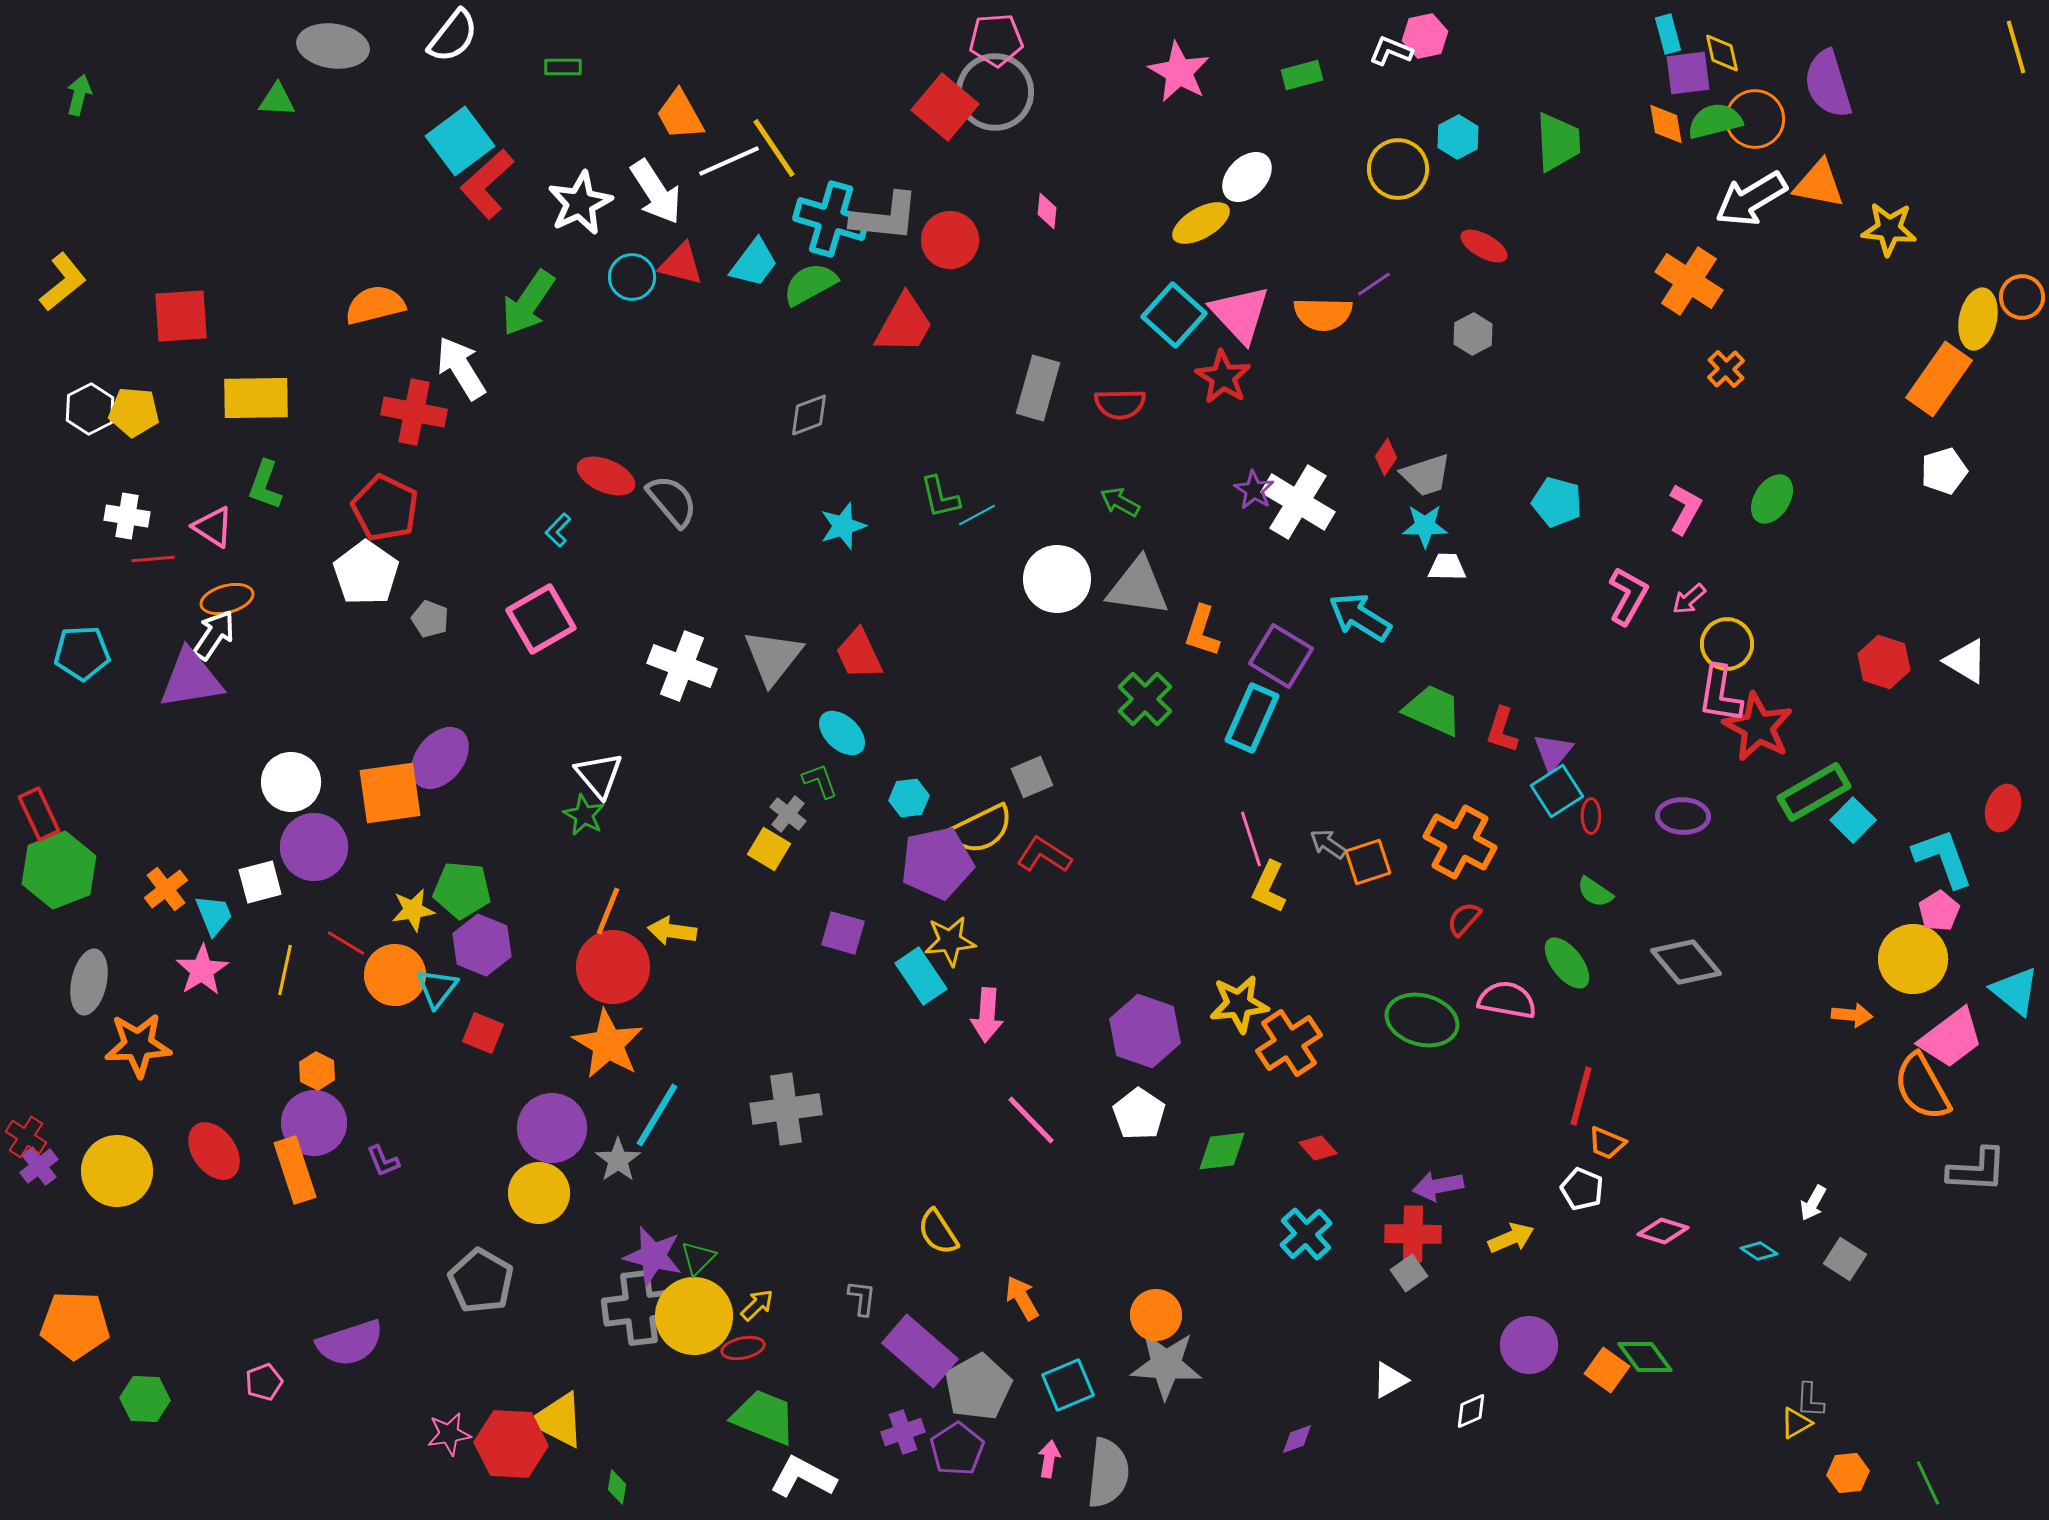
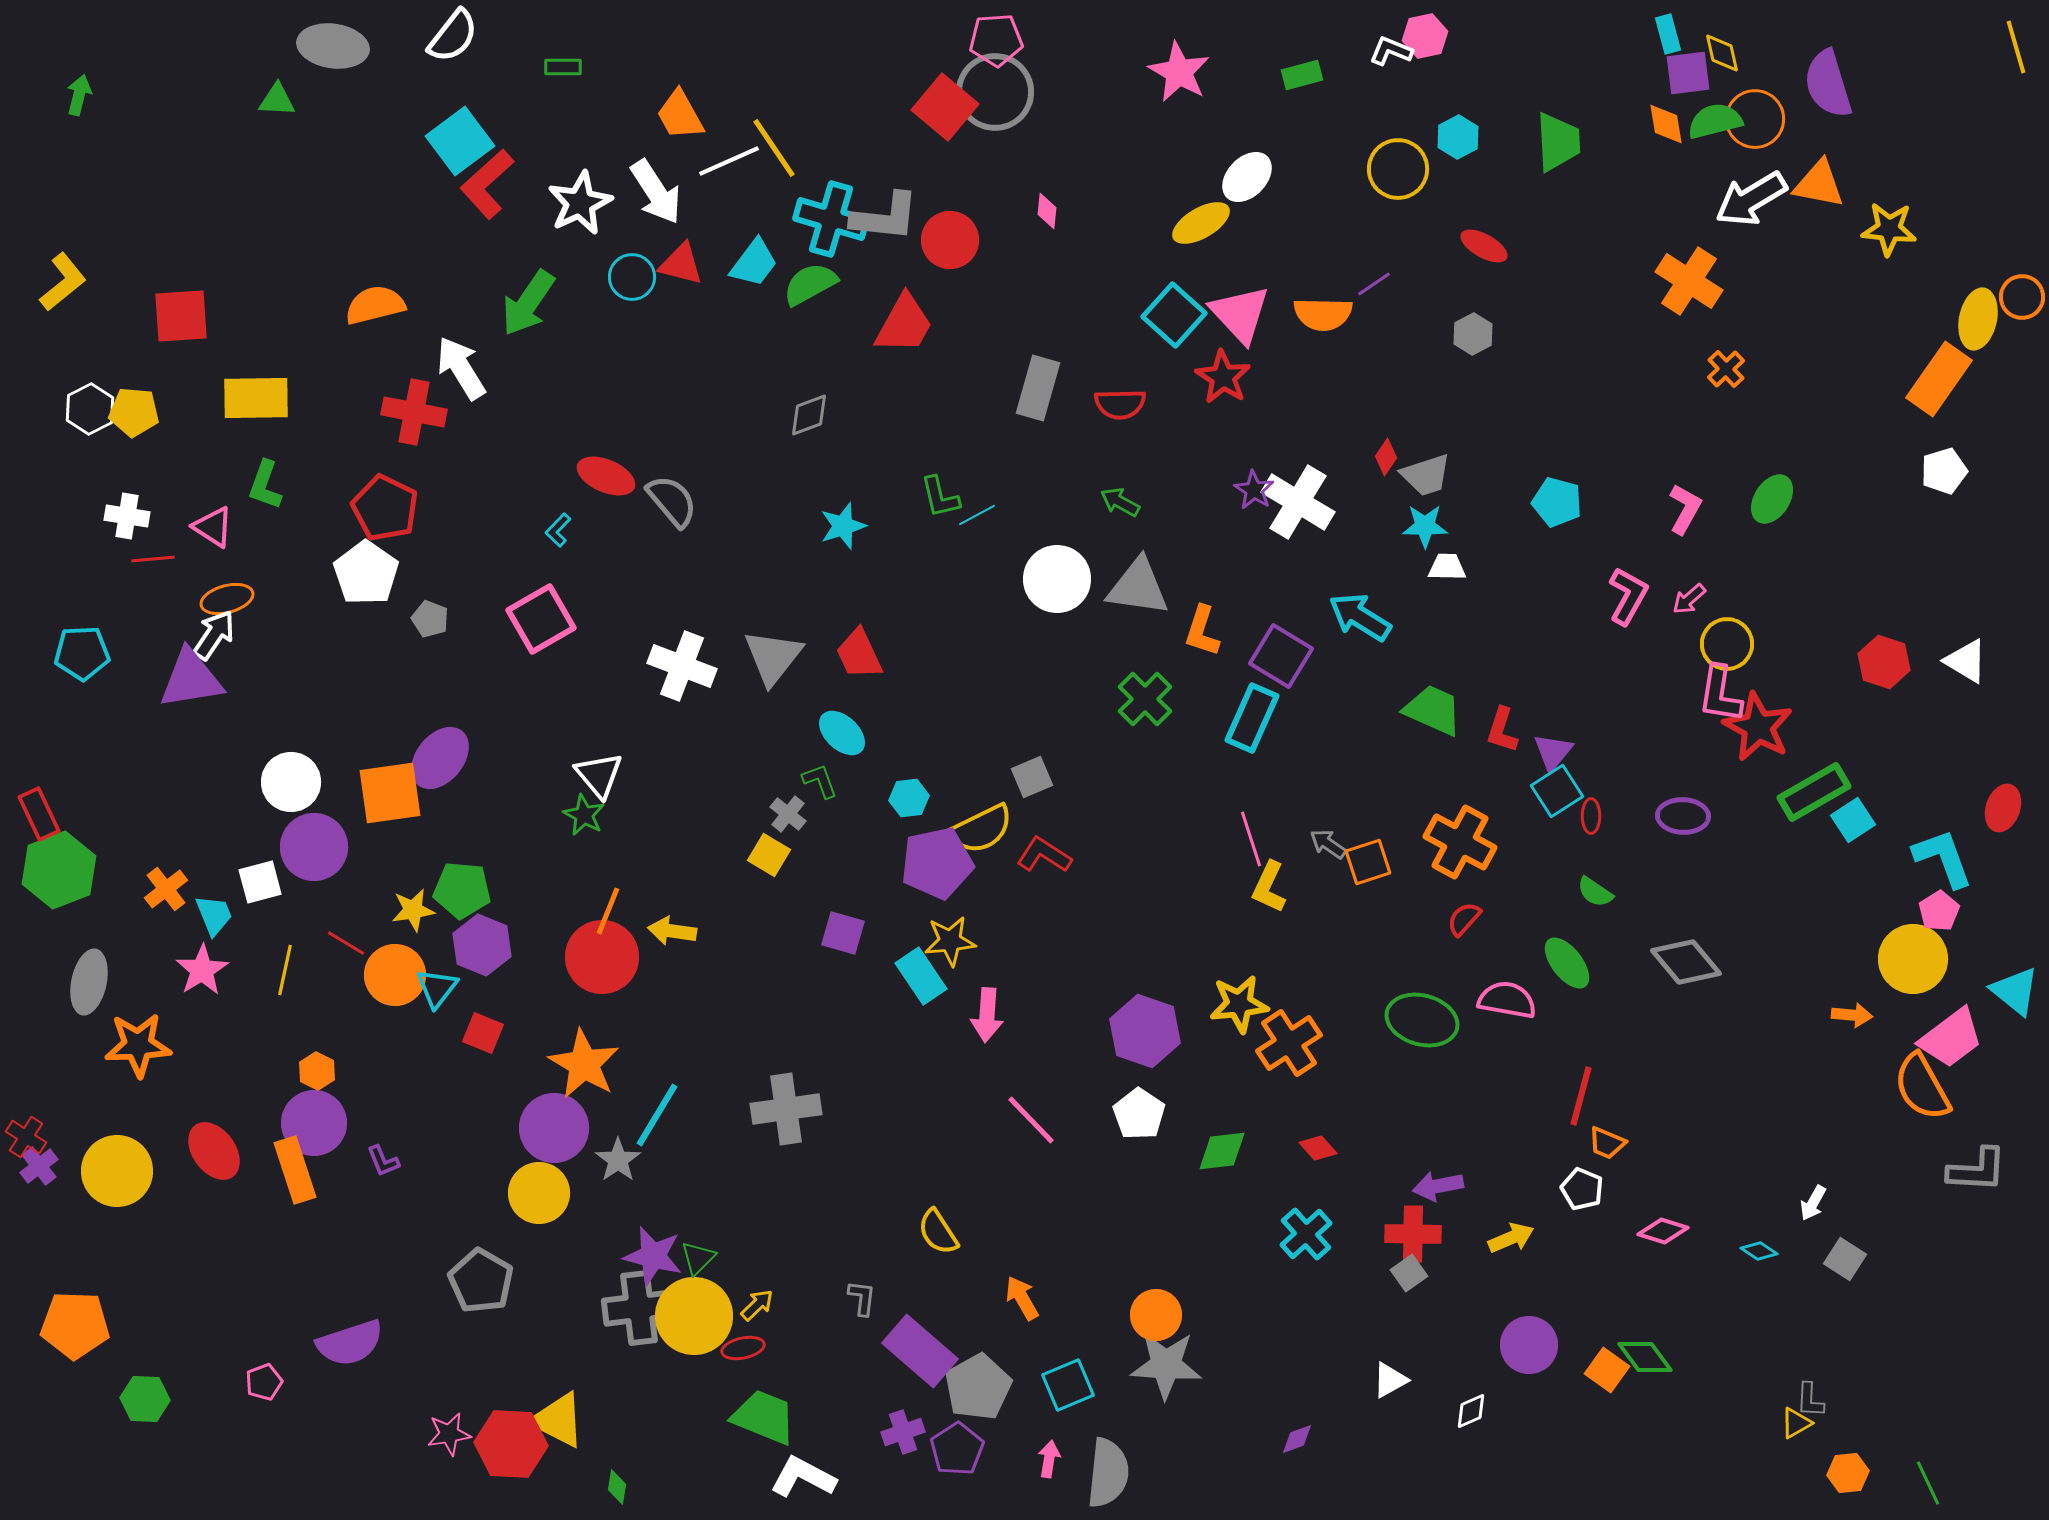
cyan square at (1853, 820): rotated 12 degrees clockwise
yellow square at (769, 849): moved 6 px down
red circle at (613, 967): moved 11 px left, 10 px up
orange star at (608, 1044): moved 24 px left, 20 px down
purple circle at (552, 1128): moved 2 px right
